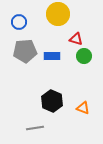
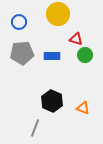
gray pentagon: moved 3 px left, 2 px down
green circle: moved 1 px right, 1 px up
gray line: rotated 60 degrees counterclockwise
